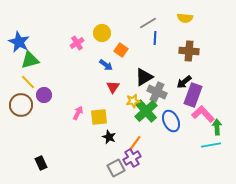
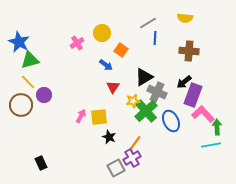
pink arrow: moved 3 px right, 3 px down
